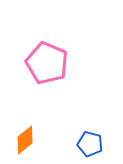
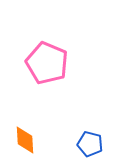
orange diamond: rotated 56 degrees counterclockwise
